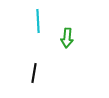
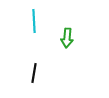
cyan line: moved 4 px left
